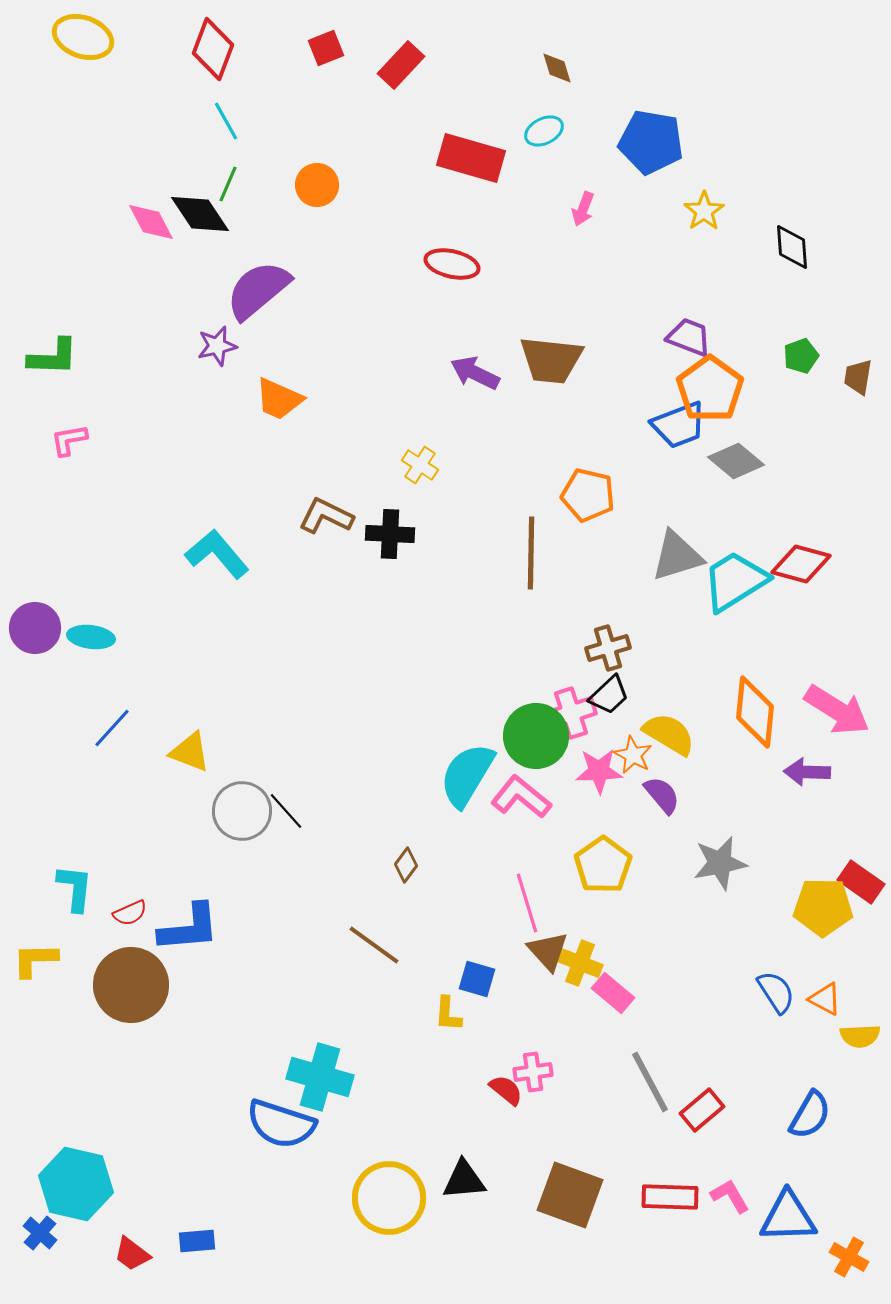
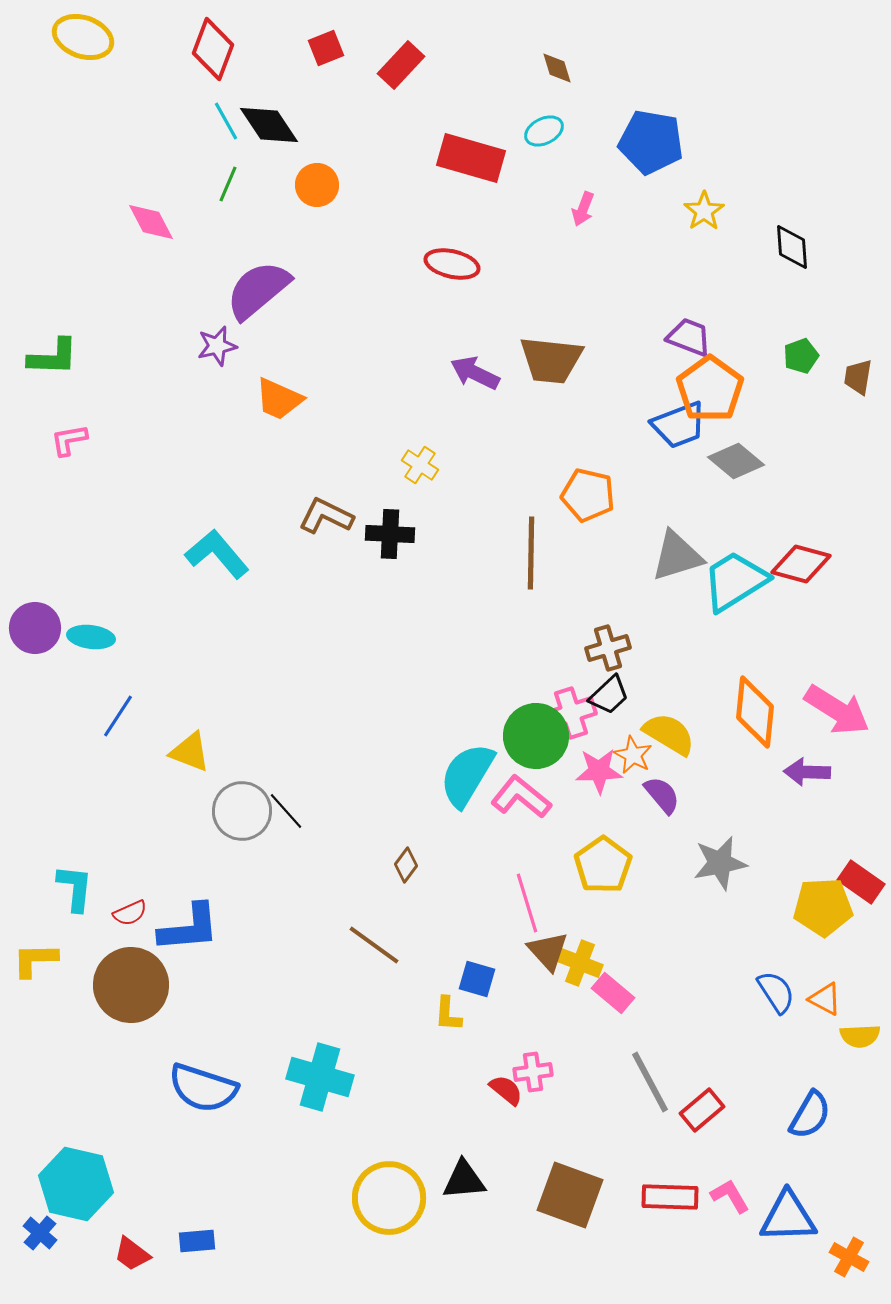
black diamond at (200, 214): moved 69 px right, 89 px up
blue line at (112, 728): moved 6 px right, 12 px up; rotated 9 degrees counterclockwise
yellow pentagon at (823, 907): rotated 4 degrees counterclockwise
blue semicircle at (281, 1124): moved 78 px left, 36 px up
